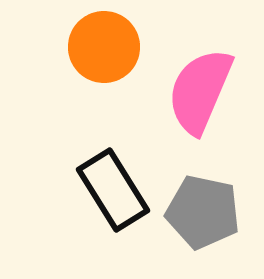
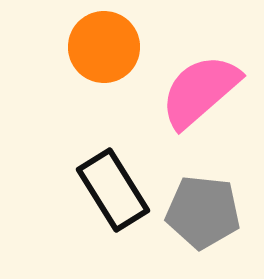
pink semicircle: rotated 26 degrees clockwise
gray pentagon: rotated 6 degrees counterclockwise
